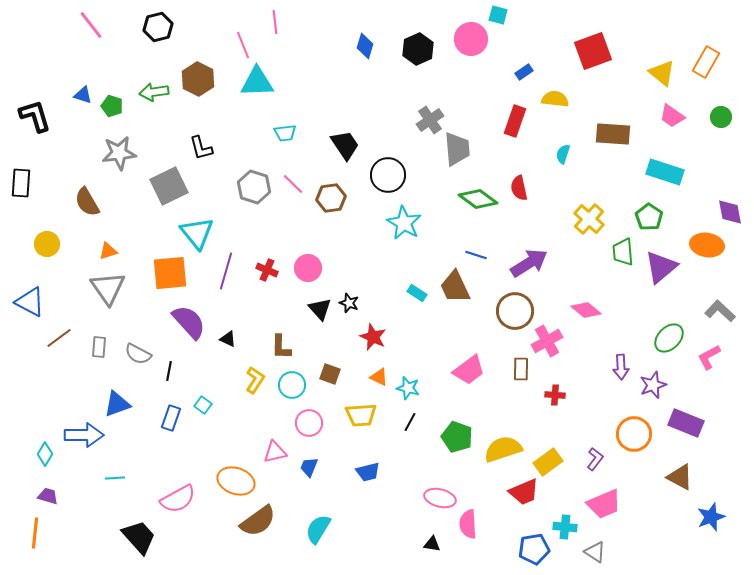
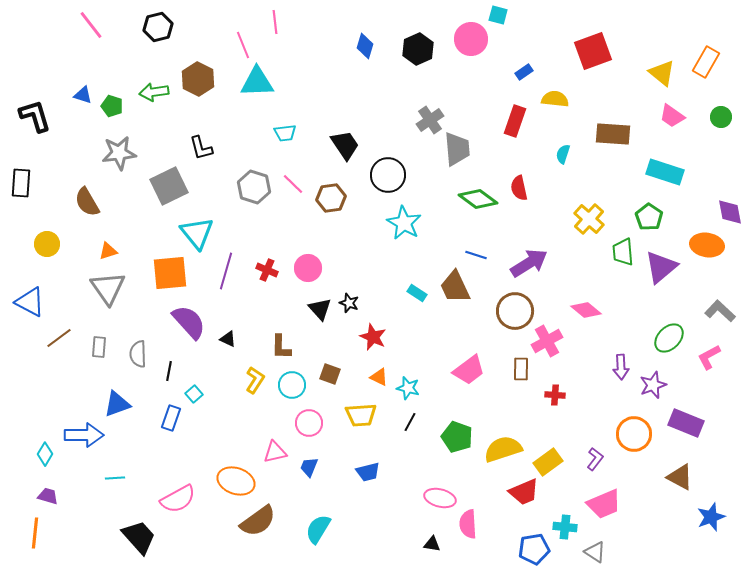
gray semicircle at (138, 354): rotated 60 degrees clockwise
cyan square at (203, 405): moved 9 px left, 11 px up; rotated 12 degrees clockwise
